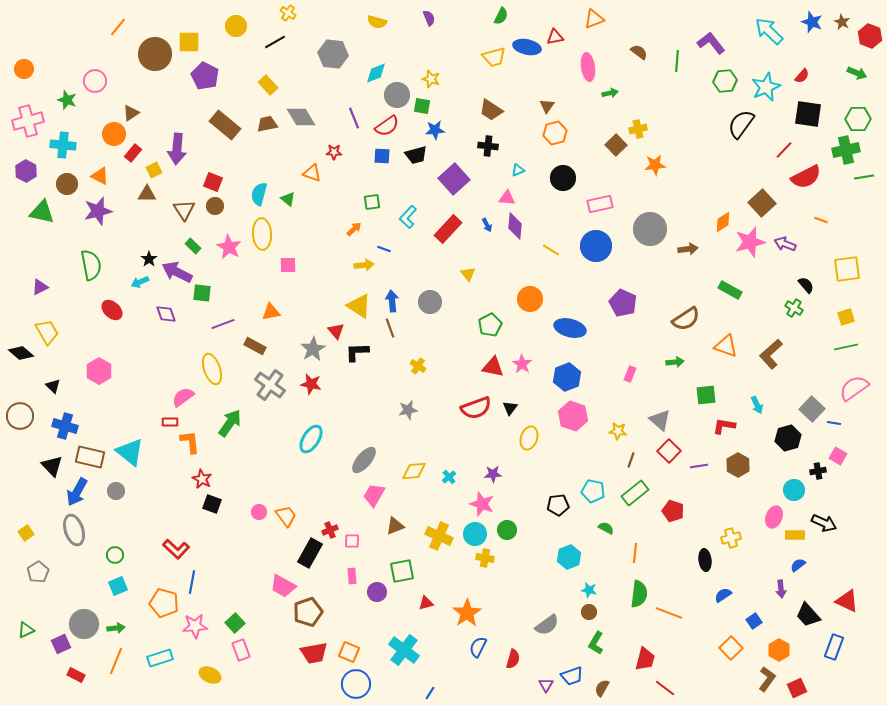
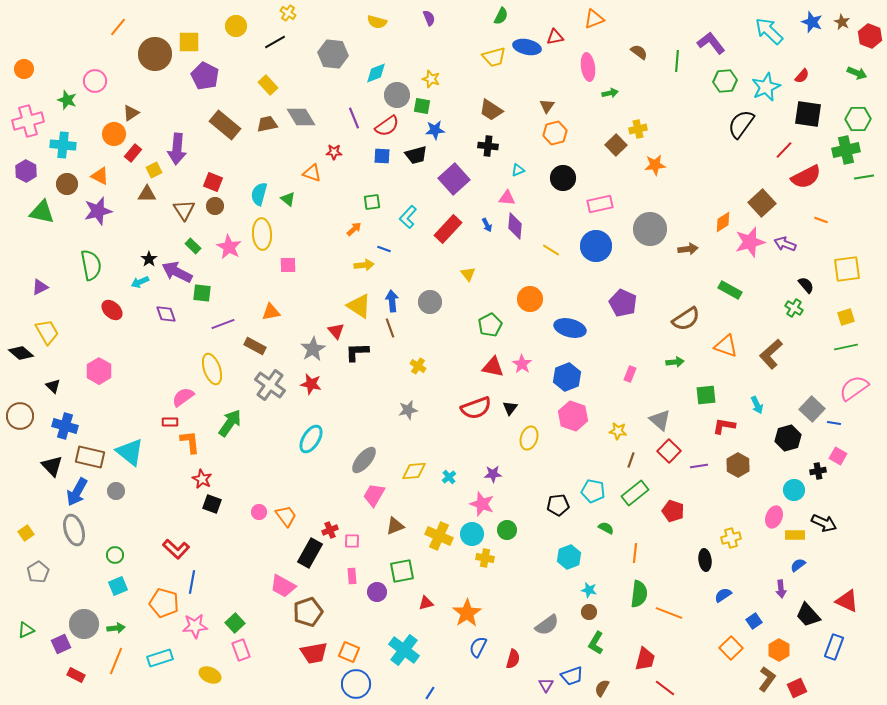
cyan circle at (475, 534): moved 3 px left
